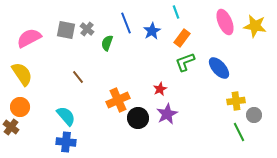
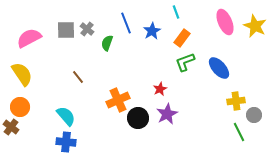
yellow star: rotated 15 degrees clockwise
gray square: rotated 12 degrees counterclockwise
